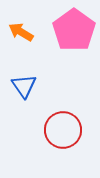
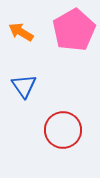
pink pentagon: rotated 6 degrees clockwise
